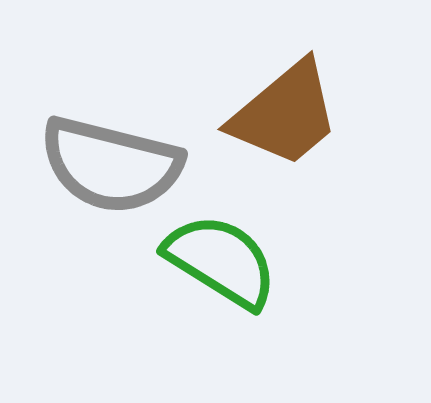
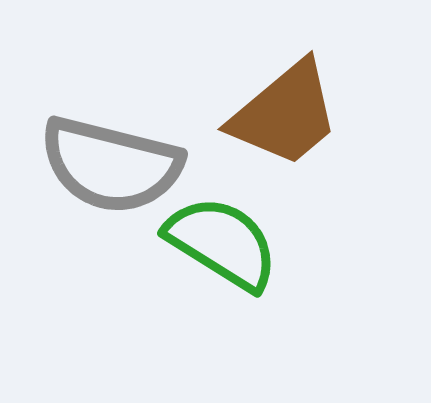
green semicircle: moved 1 px right, 18 px up
